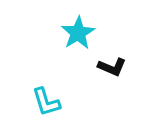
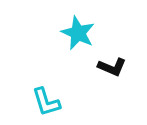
cyan star: rotated 16 degrees counterclockwise
